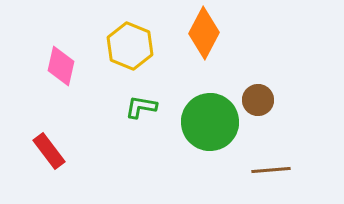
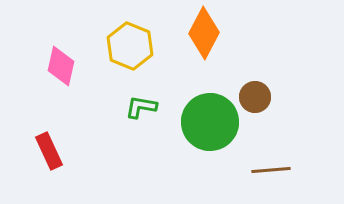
brown circle: moved 3 px left, 3 px up
red rectangle: rotated 12 degrees clockwise
